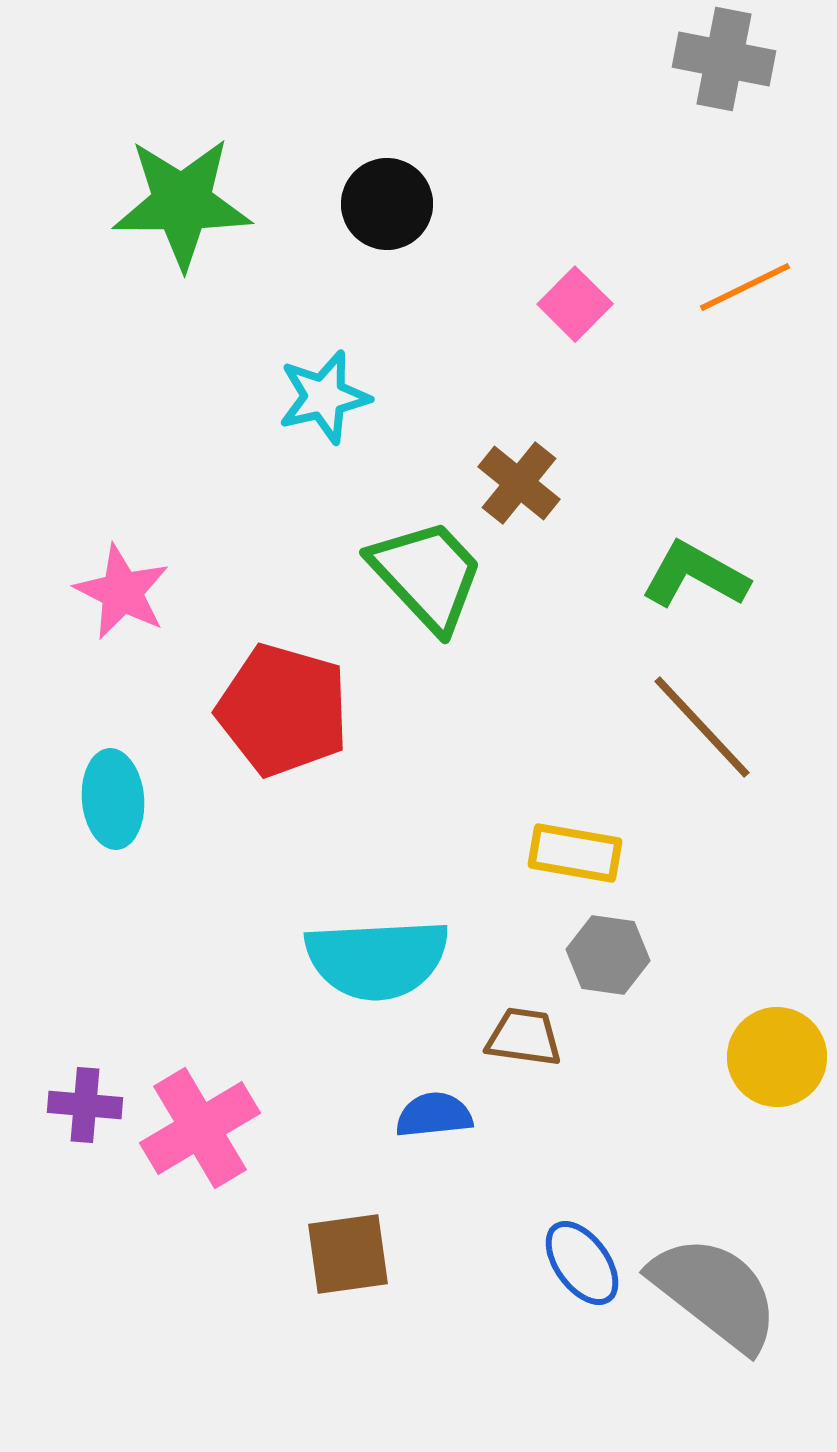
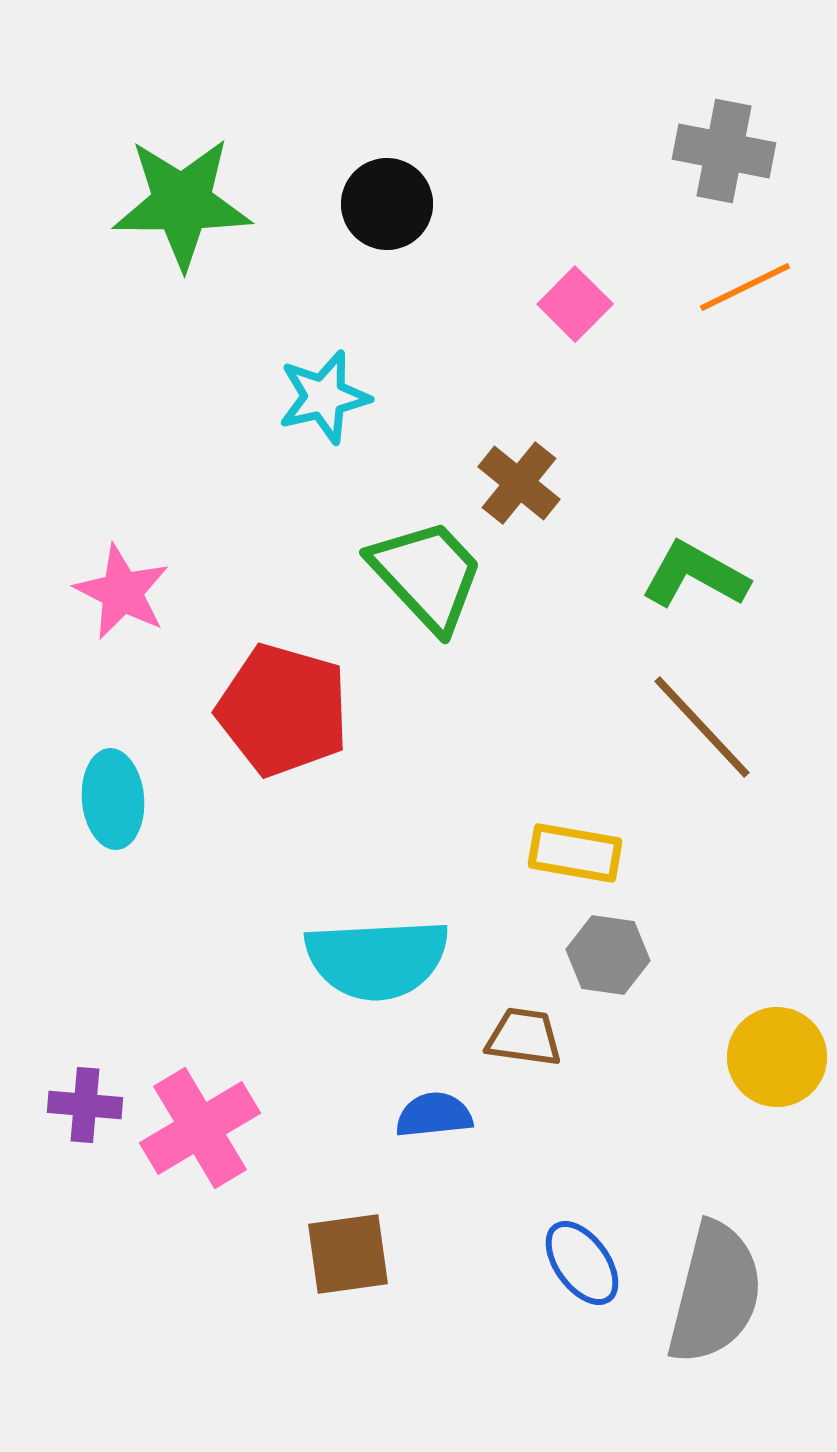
gray cross: moved 92 px down
gray semicircle: rotated 66 degrees clockwise
